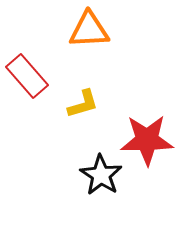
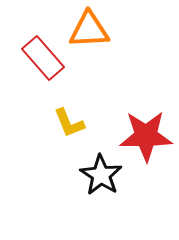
red rectangle: moved 16 px right, 18 px up
yellow L-shape: moved 14 px left, 19 px down; rotated 84 degrees clockwise
red star: moved 1 px left, 4 px up
